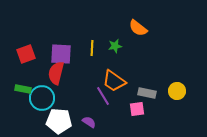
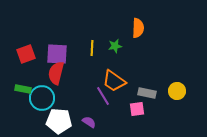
orange semicircle: rotated 126 degrees counterclockwise
purple square: moved 4 px left
